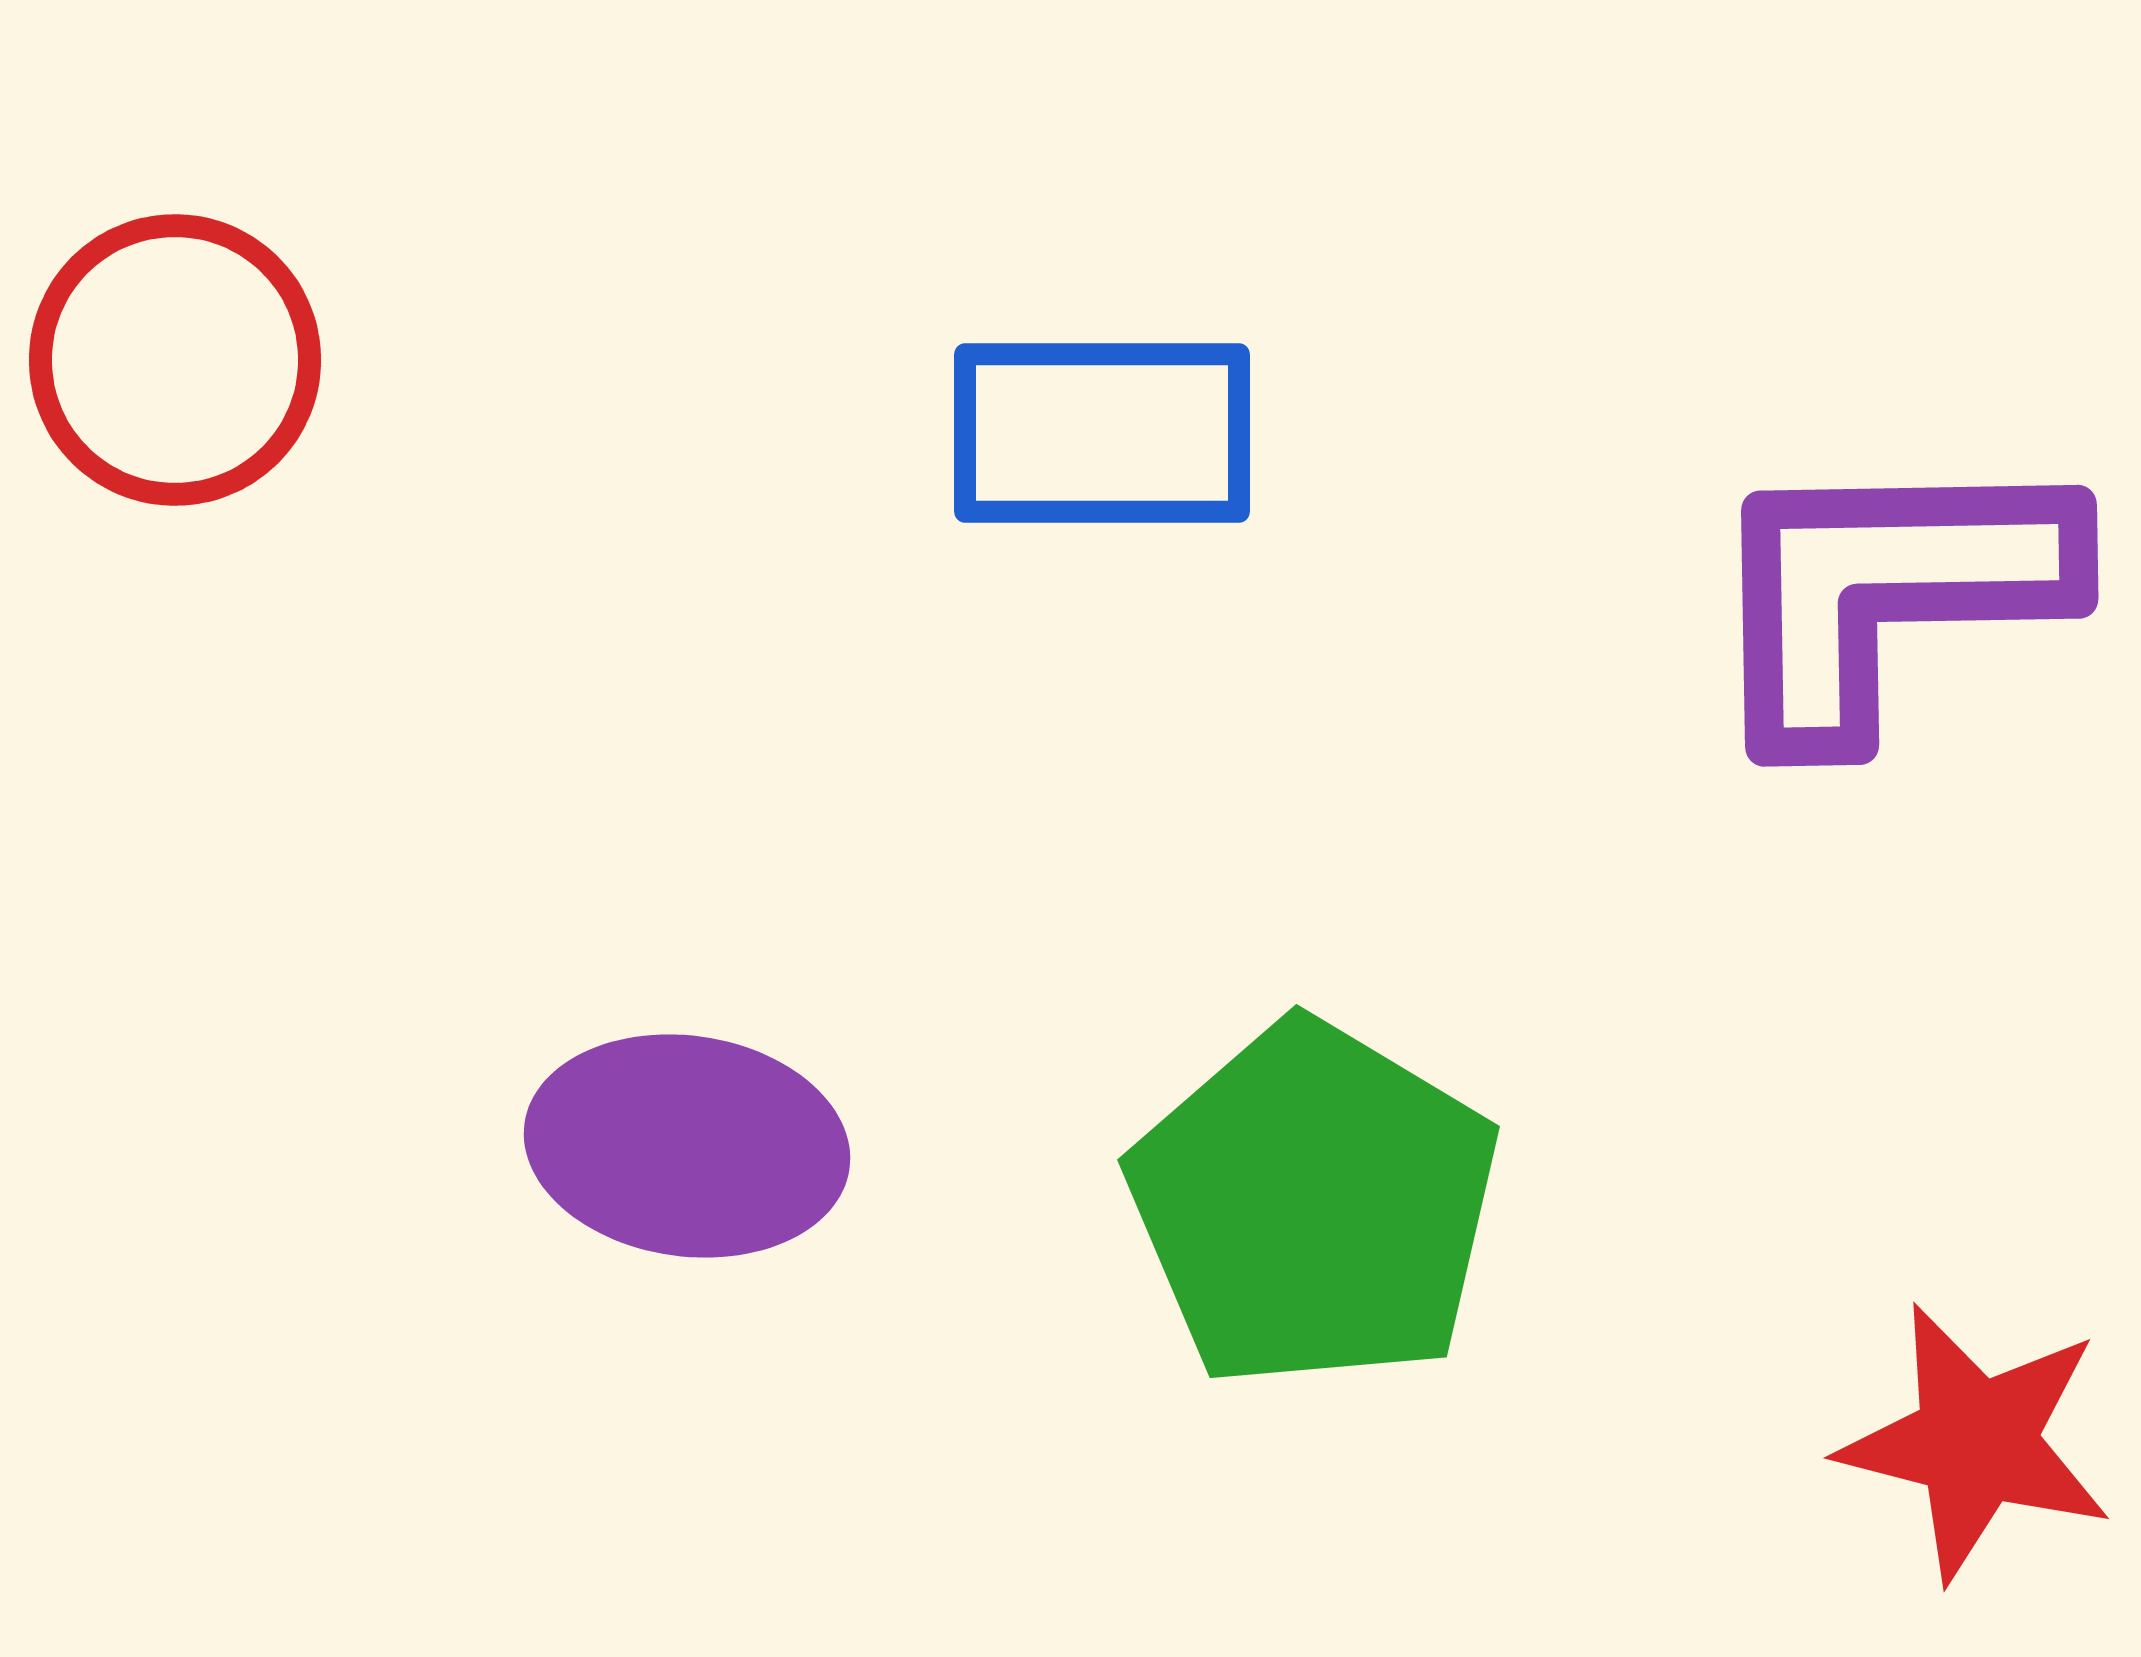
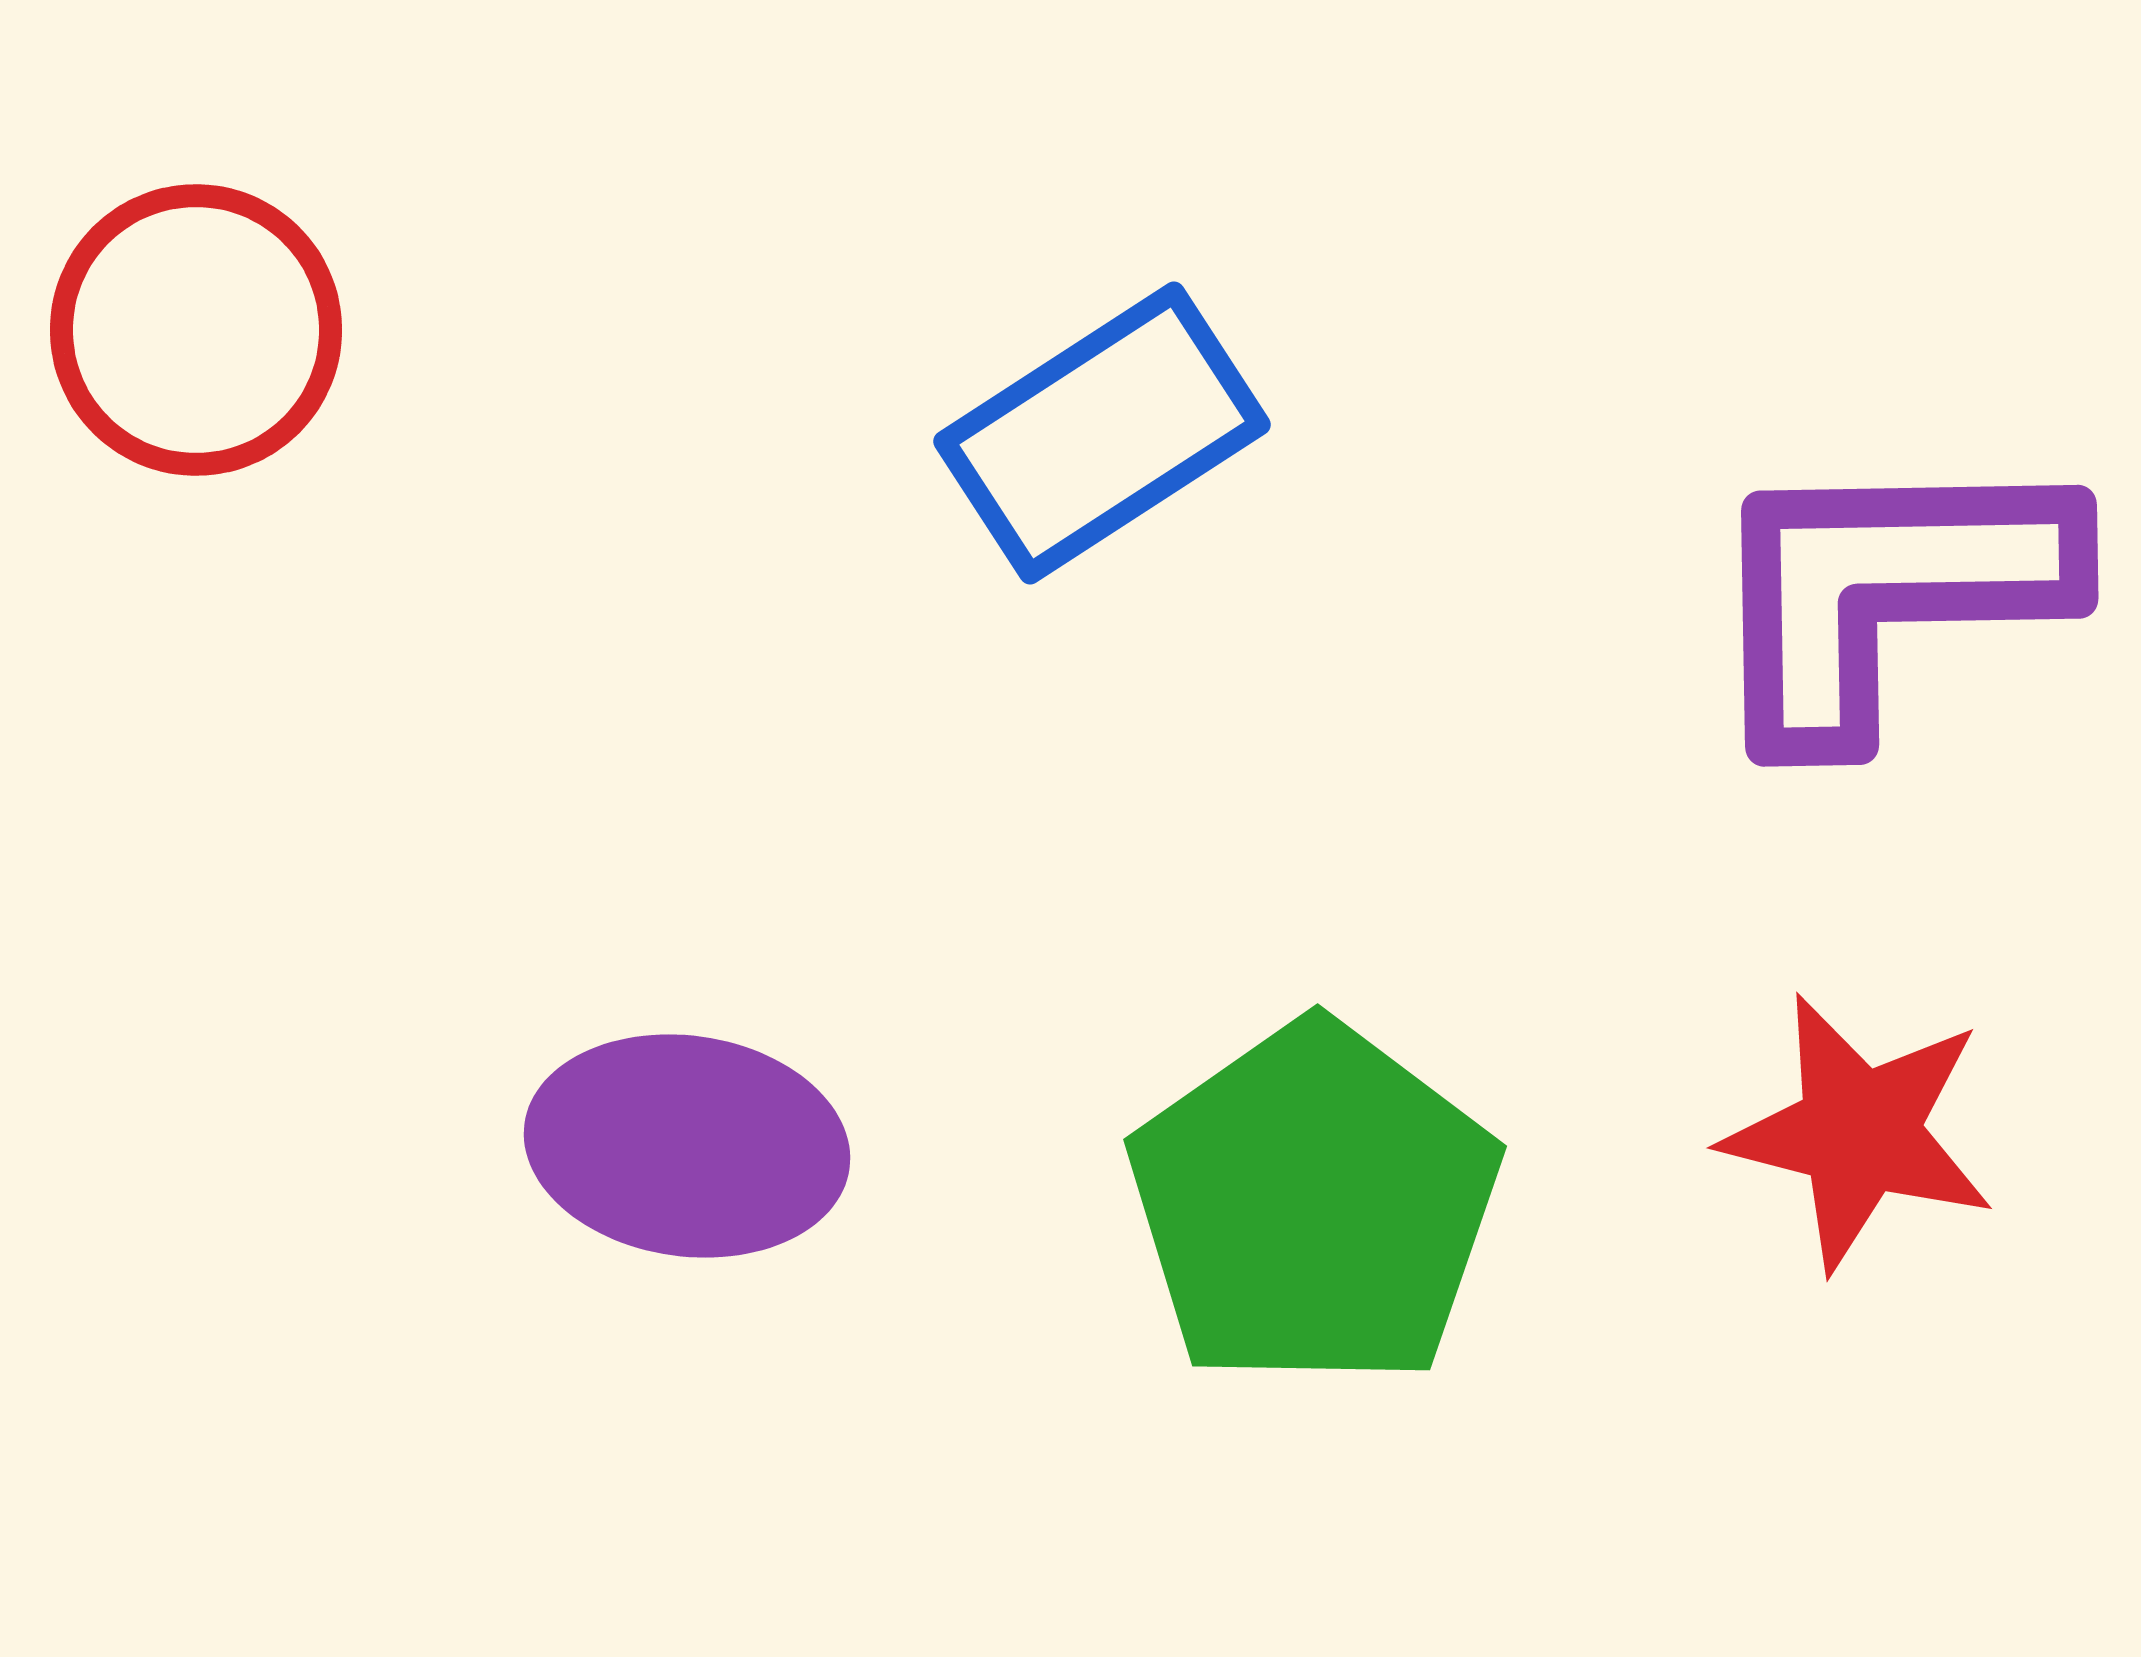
red circle: moved 21 px right, 30 px up
blue rectangle: rotated 33 degrees counterclockwise
green pentagon: rotated 6 degrees clockwise
red star: moved 117 px left, 310 px up
